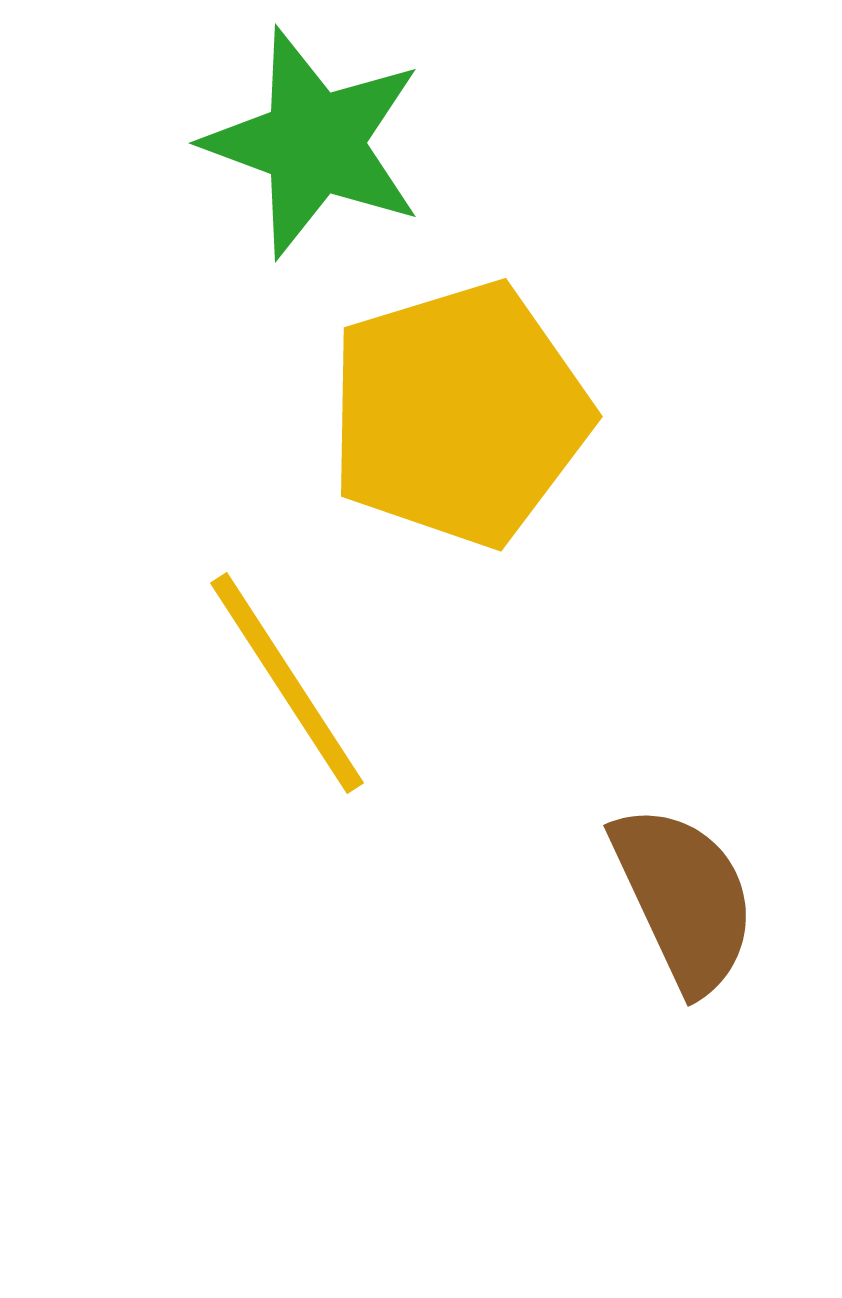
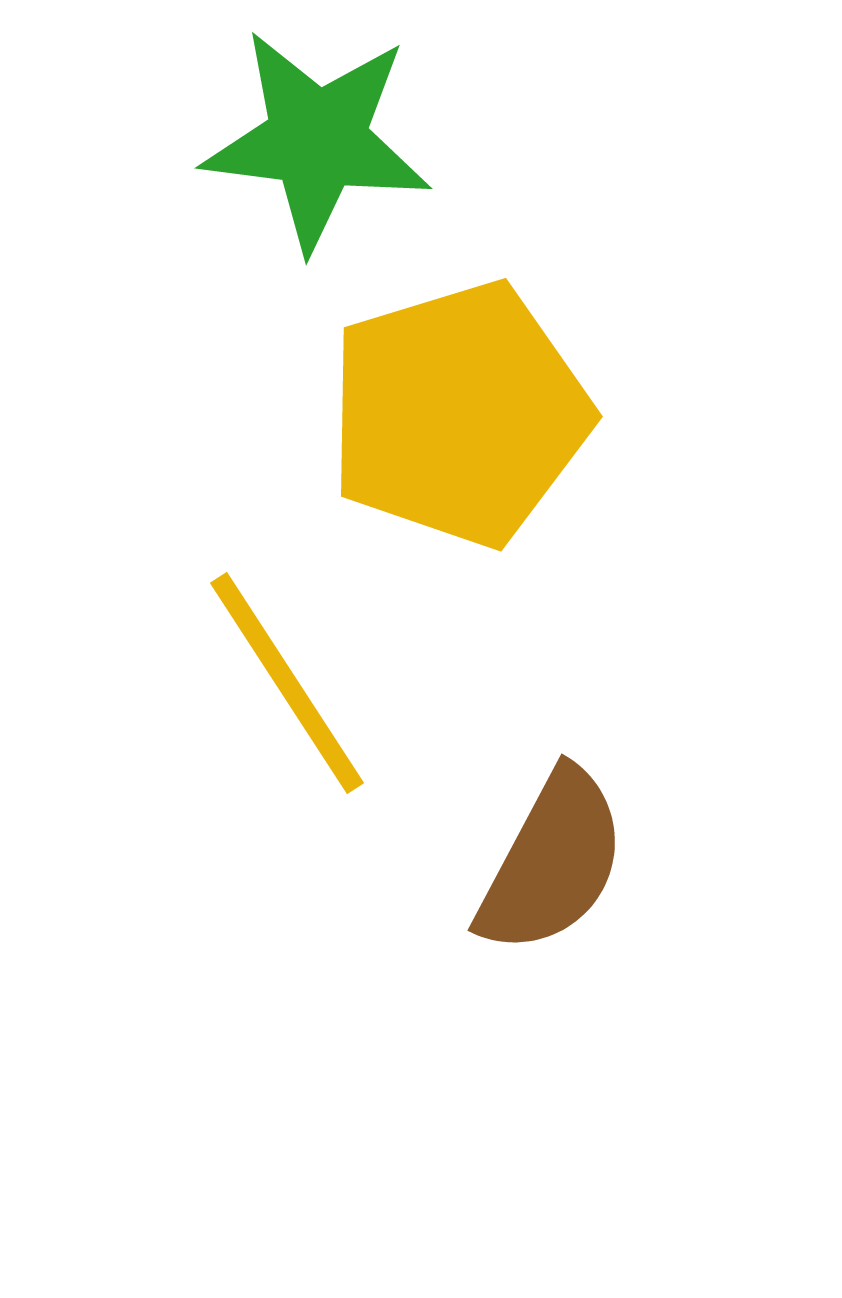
green star: moved 3 px right, 3 px up; rotated 13 degrees counterclockwise
brown semicircle: moved 132 px left, 36 px up; rotated 53 degrees clockwise
